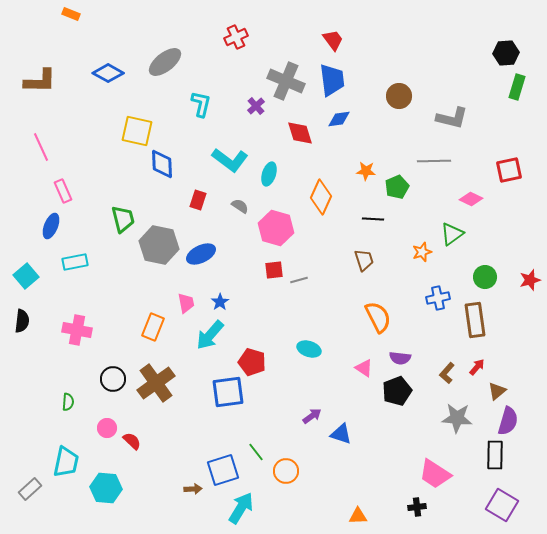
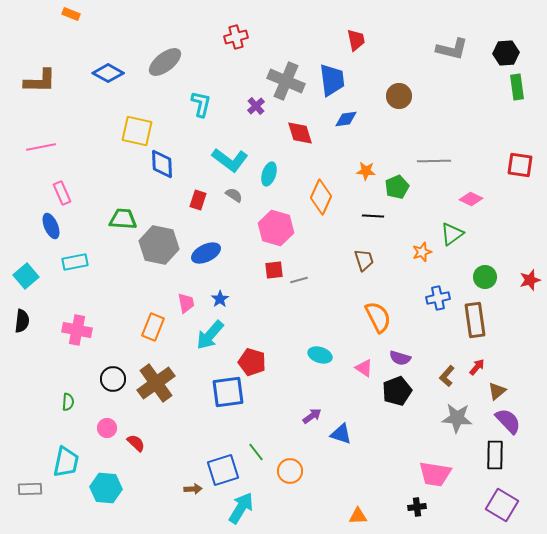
red cross at (236, 37): rotated 10 degrees clockwise
red trapezoid at (333, 40): moved 23 px right; rotated 25 degrees clockwise
green rectangle at (517, 87): rotated 25 degrees counterclockwise
gray L-shape at (452, 118): moved 69 px up
blue diamond at (339, 119): moved 7 px right
pink line at (41, 147): rotated 76 degrees counterclockwise
red square at (509, 170): moved 11 px right, 5 px up; rotated 20 degrees clockwise
pink rectangle at (63, 191): moved 1 px left, 2 px down
gray semicircle at (240, 206): moved 6 px left, 11 px up
green trapezoid at (123, 219): rotated 72 degrees counterclockwise
black line at (373, 219): moved 3 px up
blue ellipse at (51, 226): rotated 45 degrees counterclockwise
blue ellipse at (201, 254): moved 5 px right, 1 px up
blue star at (220, 302): moved 3 px up
cyan ellipse at (309, 349): moved 11 px right, 6 px down
purple semicircle at (400, 358): rotated 10 degrees clockwise
brown L-shape at (447, 373): moved 3 px down
purple semicircle at (508, 421): rotated 60 degrees counterclockwise
red semicircle at (132, 441): moved 4 px right, 2 px down
orange circle at (286, 471): moved 4 px right
pink trapezoid at (435, 474): rotated 24 degrees counterclockwise
gray rectangle at (30, 489): rotated 40 degrees clockwise
